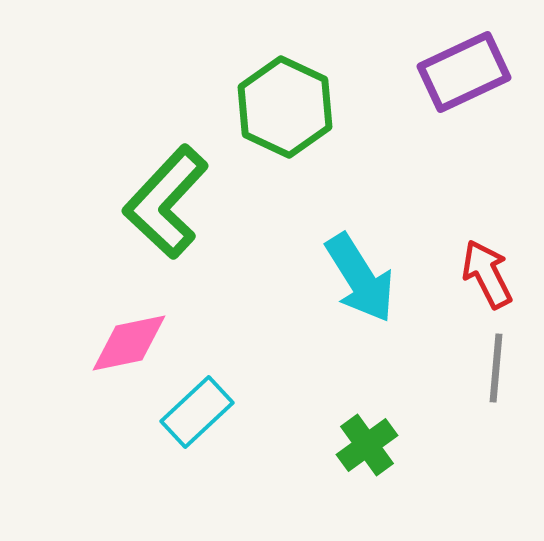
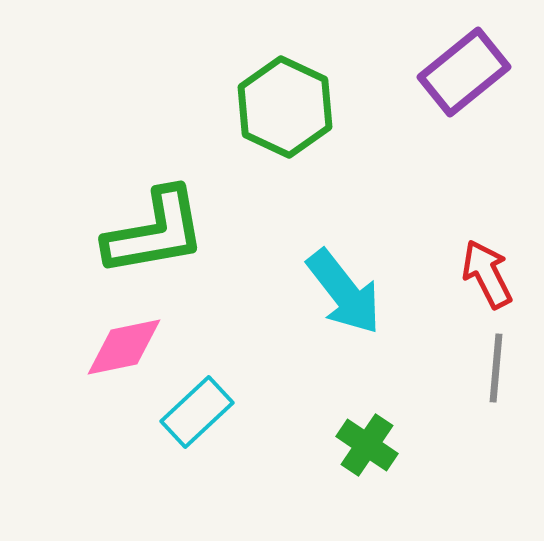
purple rectangle: rotated 14 degrees counterclockwise
green L-shape: moved 11 px left, 30 px down; rotated 143 degrees counterclockwise
cyan arrow: moved 16 px left, 14 px down; rotated 6 degrees counterclockwise
pink diamond: moved 5 px left, 4 px down
green cross: rotated 20 degrees counterclockwise
